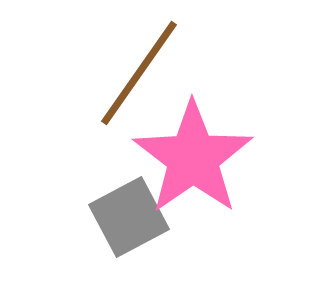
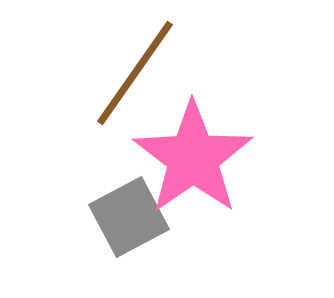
brown line: moved 4 px left
